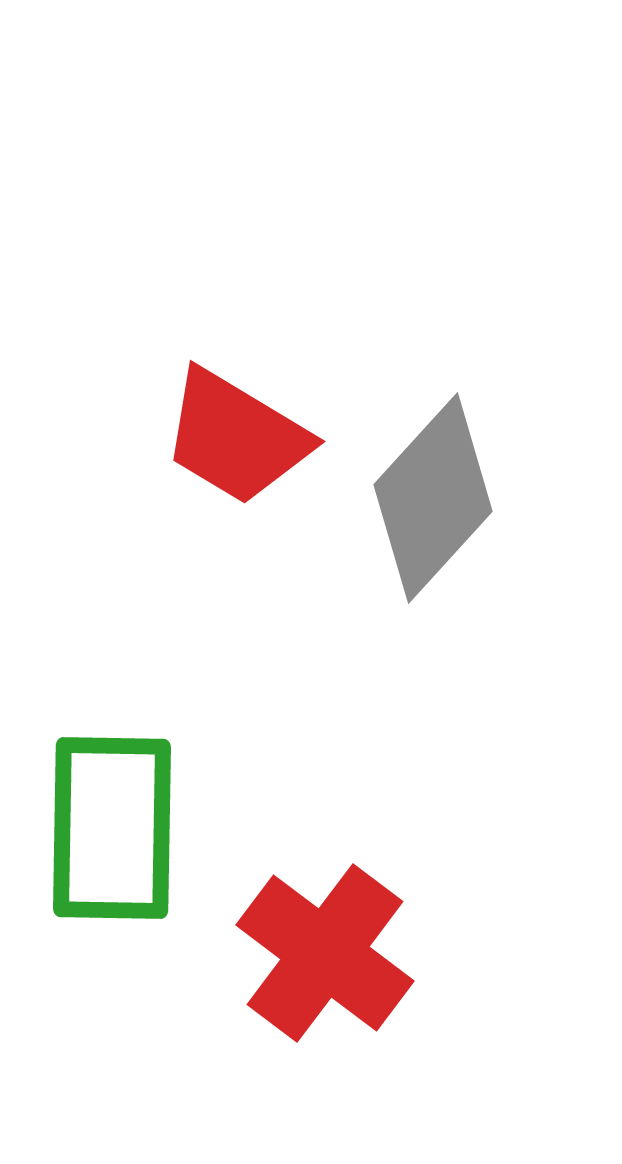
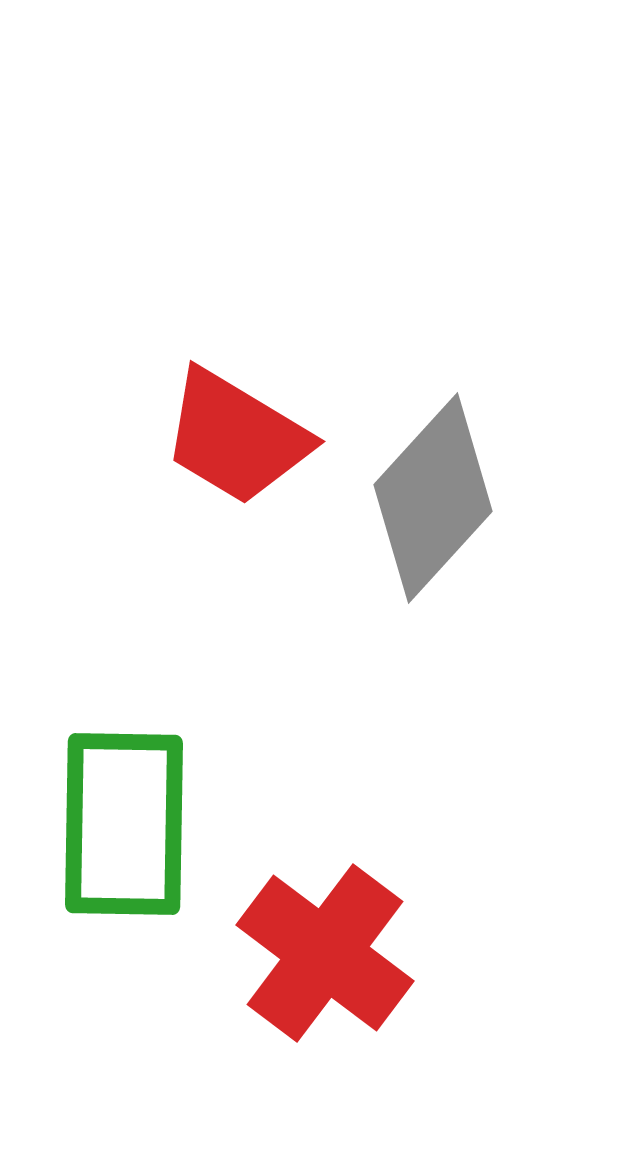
green rectangle: moved 12 px right, 4 px up
